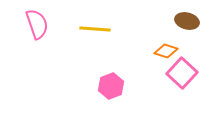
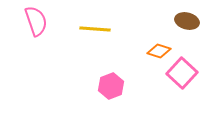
pink semicircle: moved 1 px left, 3 px up
orange diamond: moved 7 px left
